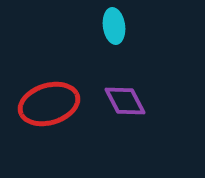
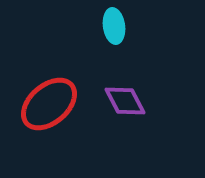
red ellipse: rotated 24 degrees counterclockwise
